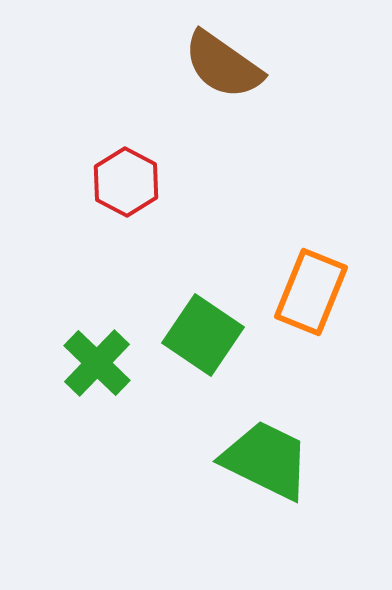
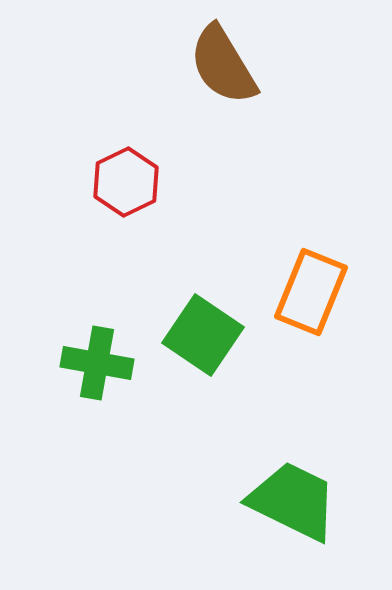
brown semicircle: rotated 24 degrees clockwise
red hexagon: rotated 6 degrees clockwise
green cross: rotated 34 degrees counterclockwise
green trapezoid: moved 27 px right, 41 px down
